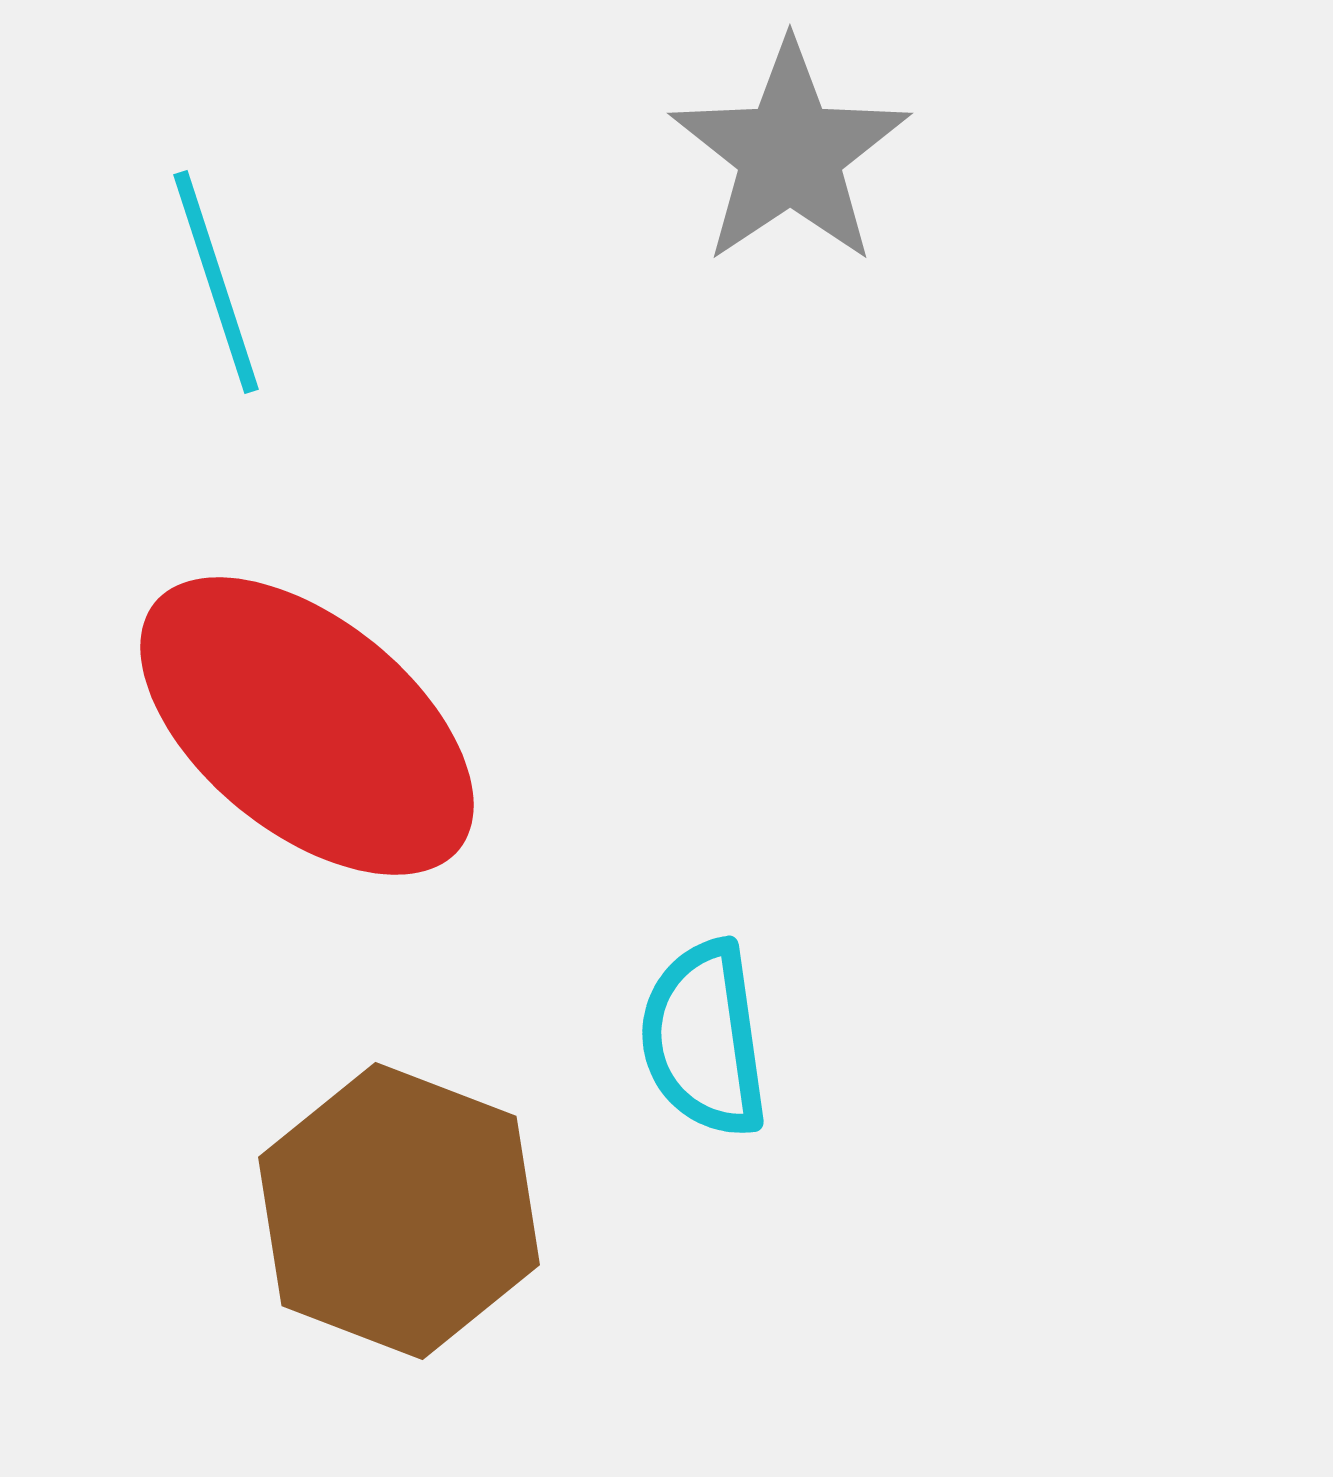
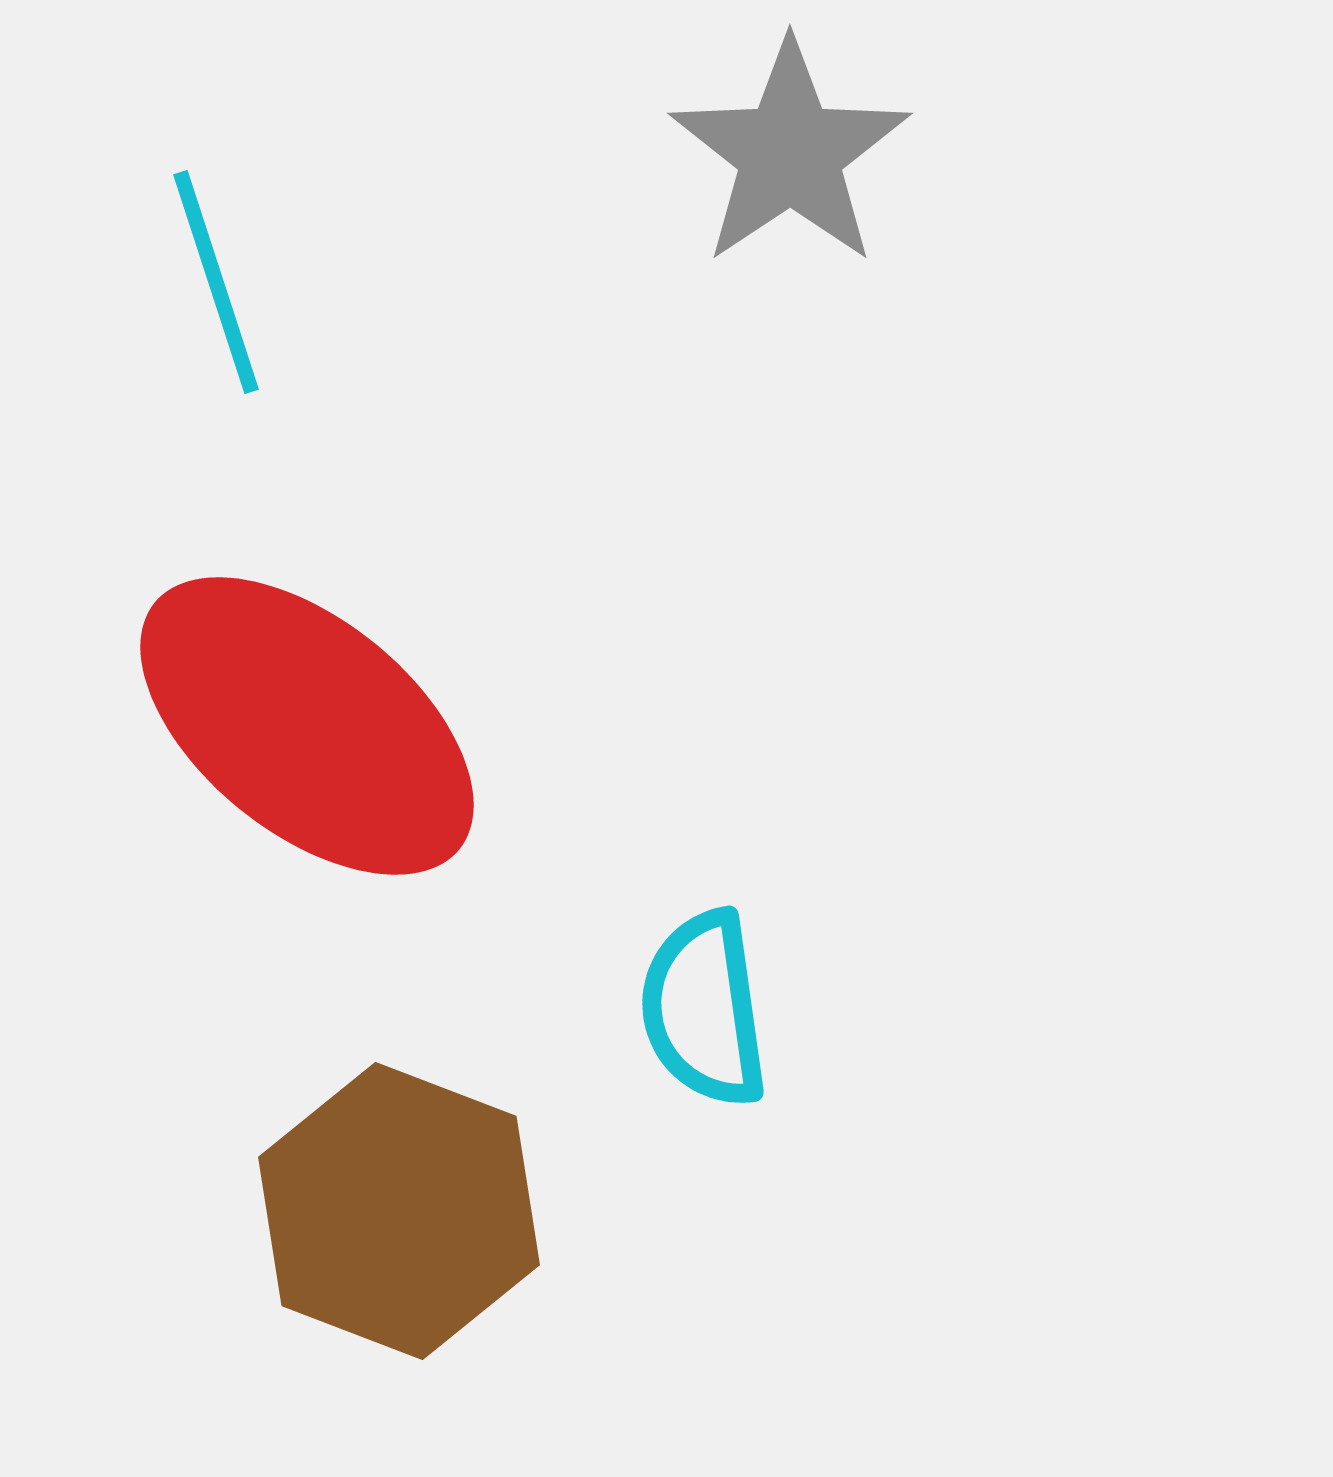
cyan semicircle: moved 30 px up
